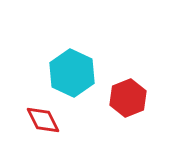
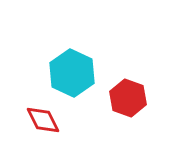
red hexagon: rotated 18 degrees counterclockwise
